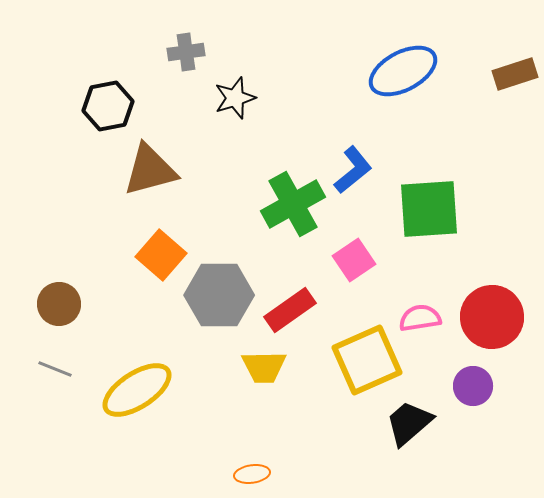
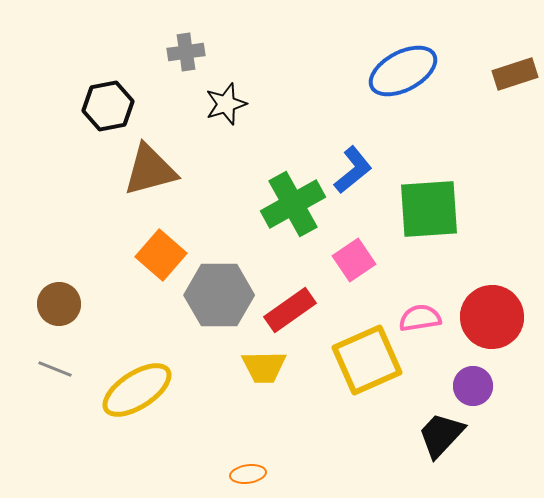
black star: moved 9 px left, 6 px down
black trapezoid: moved 32 px right, 12 px down; rotated 6 degrees counterclockwise
orange ellipse: moved 4 px left
